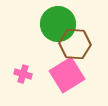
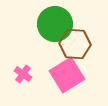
green circle: moved 3 px left
pink cross: rotated 18 degrees clockwise
